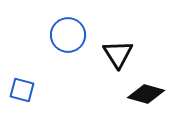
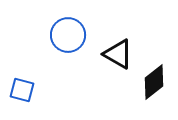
black triangle: rotated 28 degrees counterclockwise
black diamond: moved 8 px right, 12 px up; rotated 54 degrees counterclockwise
